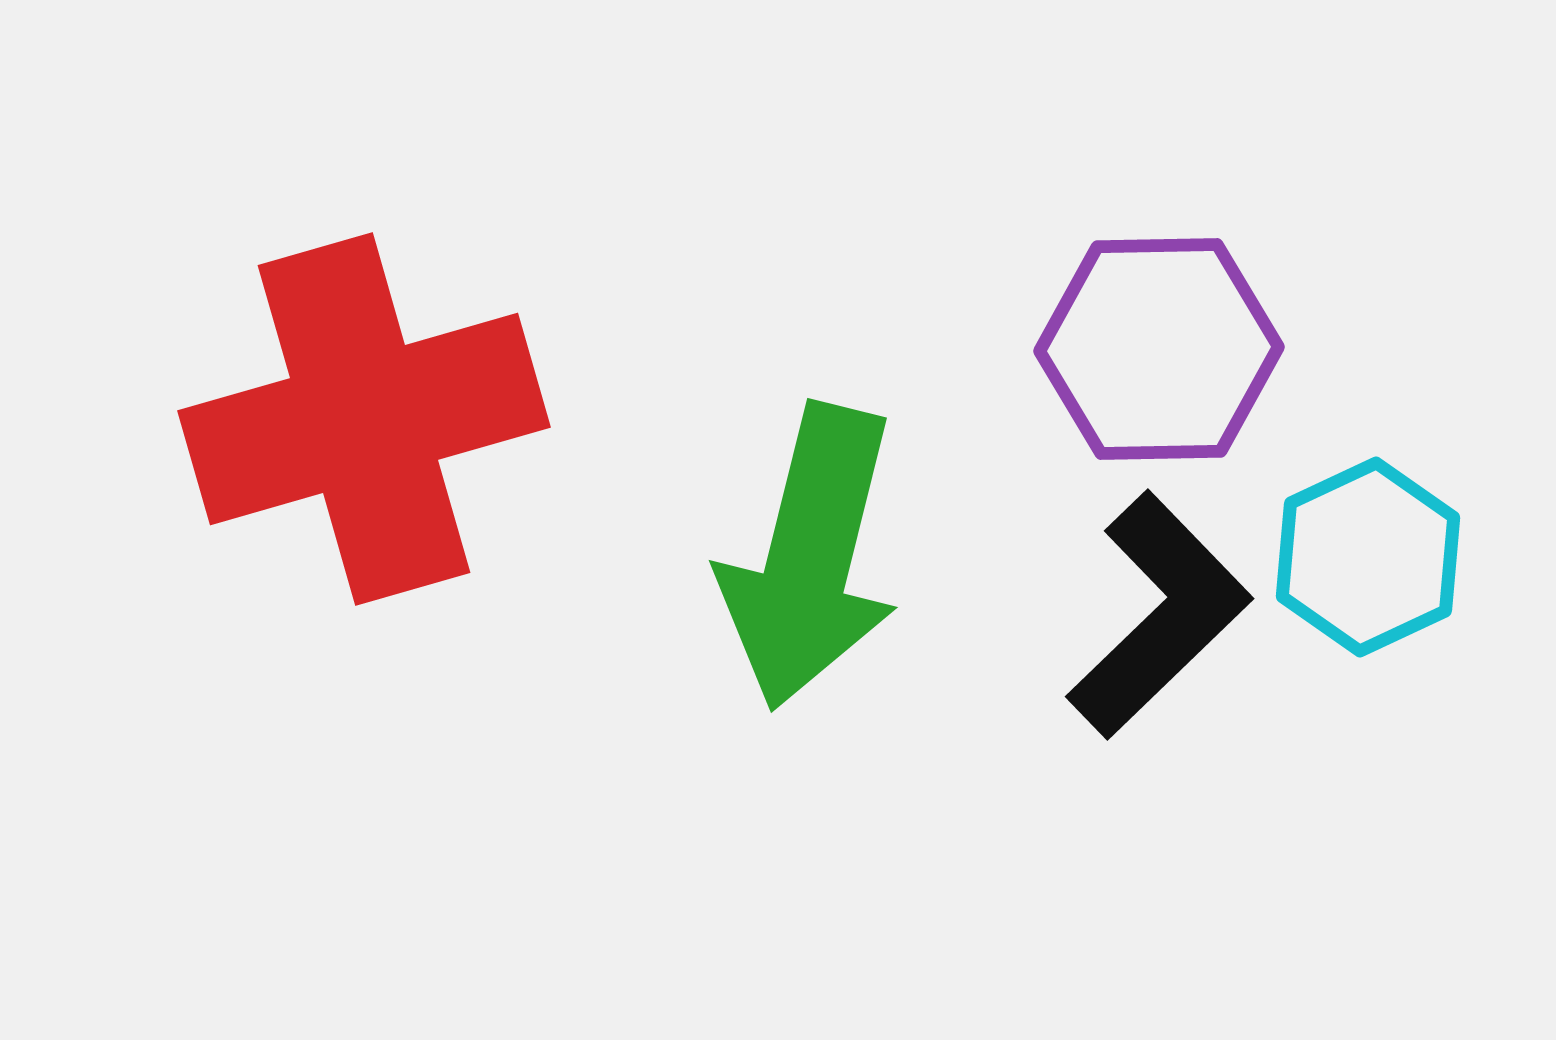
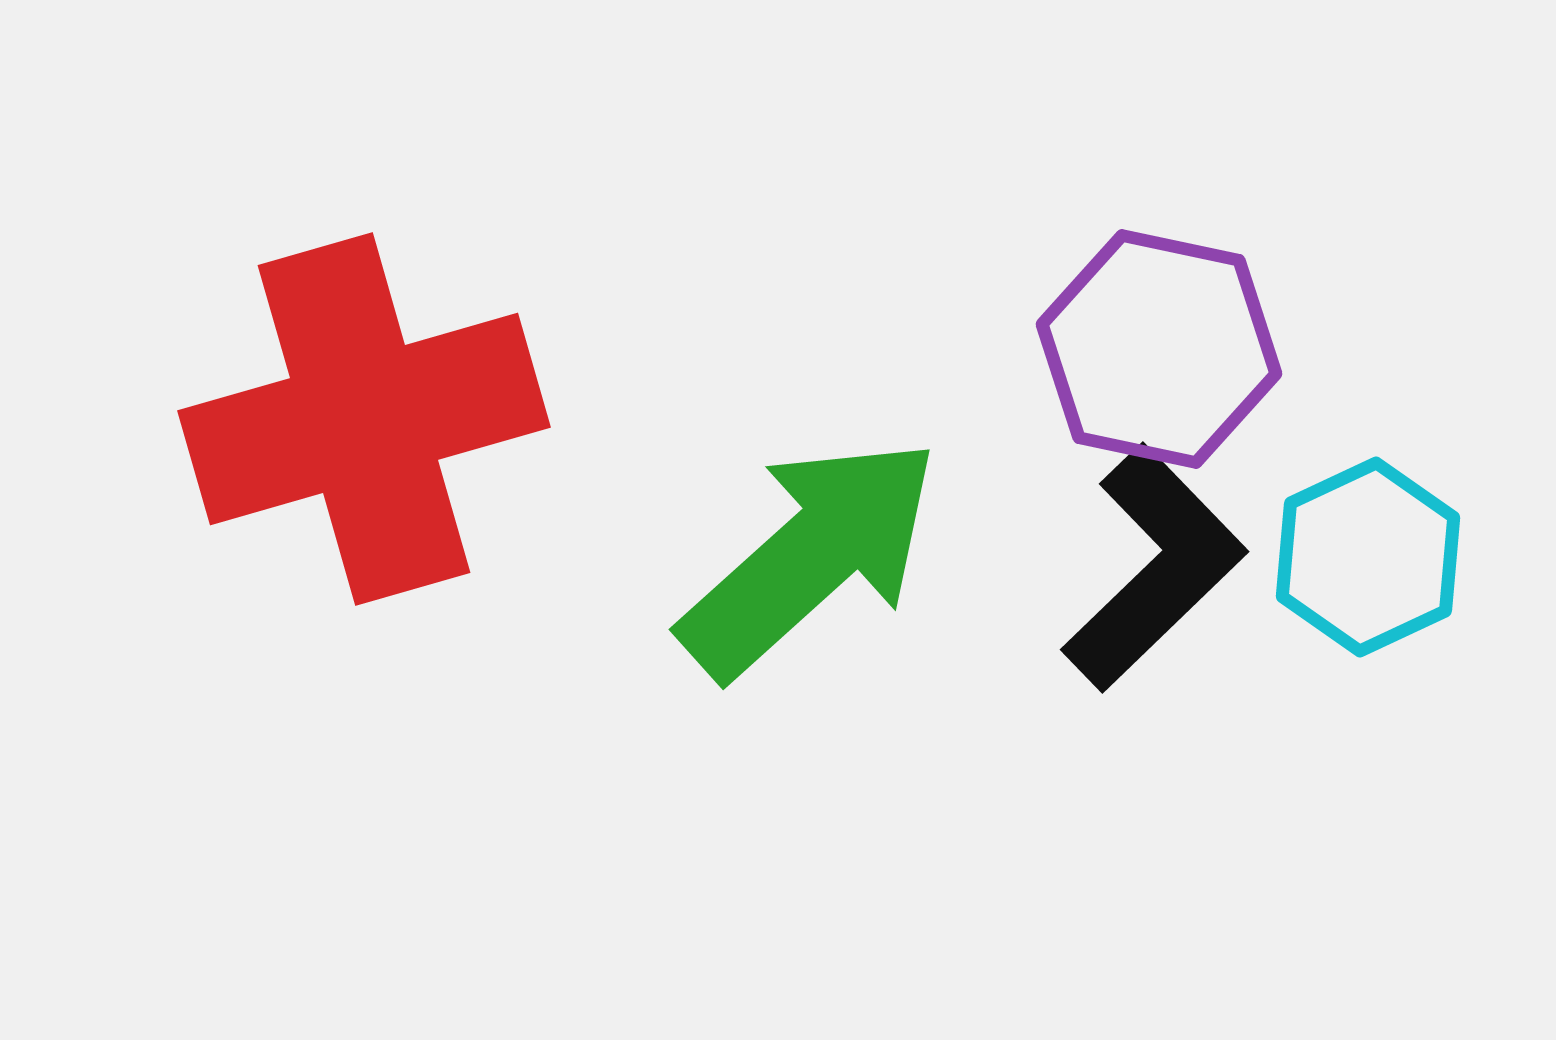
purple hexagon: rotated 13 degrees clockwise
green arrow: rotated 146 degrees counterclockwise
black L-shape: moved 5 px left, 47 px up
